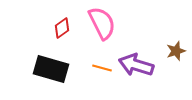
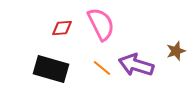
pink semicircle: moved 1 px left, 1 px down
red diamond: rotated 30 degrees clockwise
orange line: rotated 24 degrees clockwise
